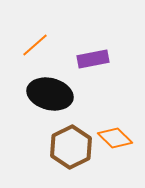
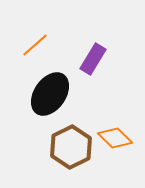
purple rectangle: rotated 48 degrees counterclockwise
black ellipse: rotated 69 degrees counterclockwise
